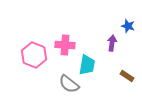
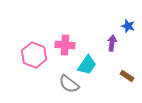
cyan trapezoid: rotated 25 degrees clockwise
